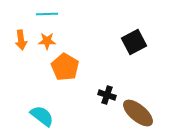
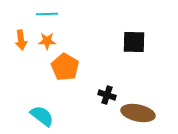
black square: rotated 30 degrees clockwise
brown ellipse: rotated 28 degrees counterclockwise
